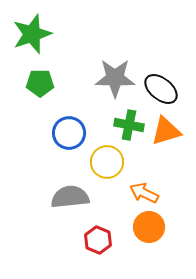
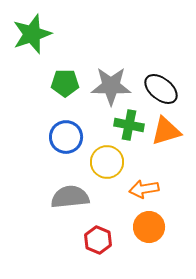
gray star: moved 4 px left, 8 px down
green pentagon: moved 25 px right
blue circle: moved 3 px left, 4 px down
orange arrow: moved 4 px up; rotated 36 degrees counterclockwise
